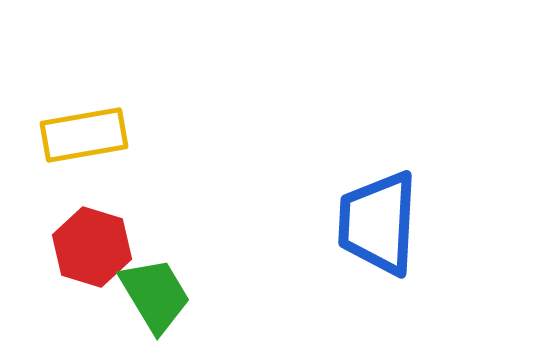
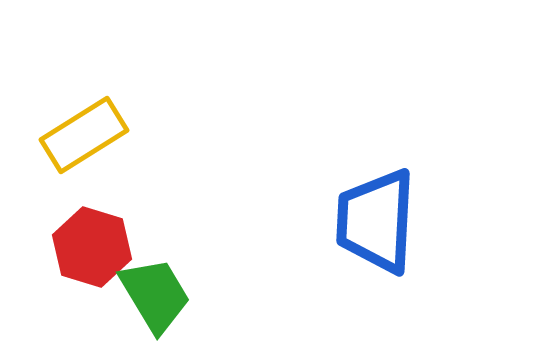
yellow rectangle: rotated 22 degrees counterclockwise
blue trapezoid: moved 2 px left, 2 px up
